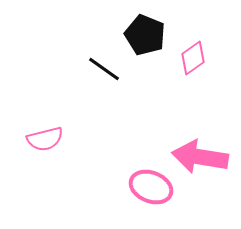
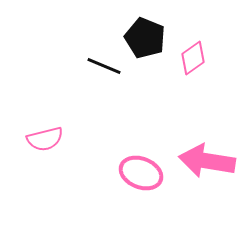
black pentagon: moved 3 px down
black line: moved 3 px up; rotated 12 degrees counterclockwise
pink arrow: moved 7 px right, 4 px down
pink ellipse: moved 10 px left, 14 px up
